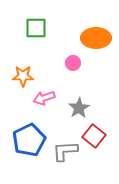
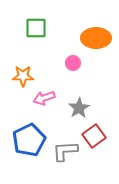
red square: rotated 15 degrees clockwise
